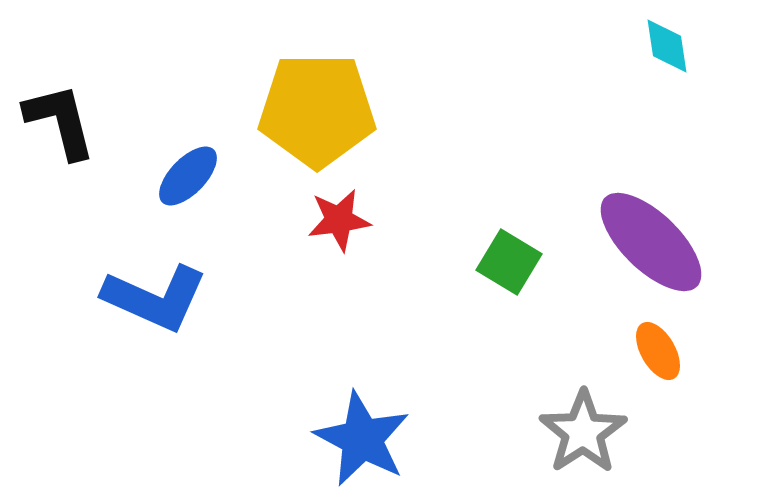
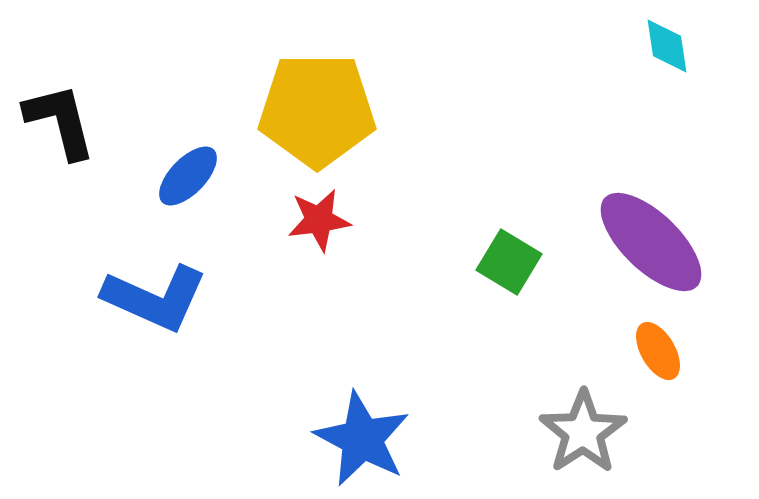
red star: moved 20 px left
